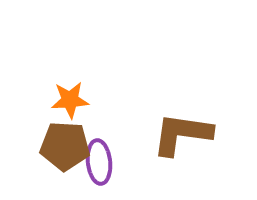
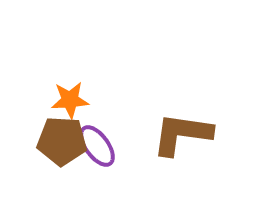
brown pentagon: moved 3 px left, 5 px up
purple ellipse: moved 2 px left, 16 px up; rotated 30 degrees counterclockwise
